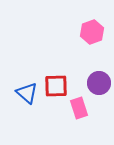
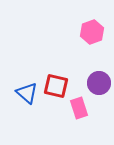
red square: rotated 15 degrees clockwise
